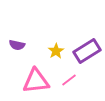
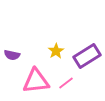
purple semicircle: moved 5 px left, 10 px down
purple rectangle: moved 5 px down
pink line: moved 3 px left, 3 px down
